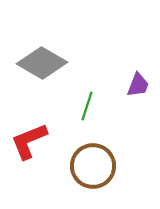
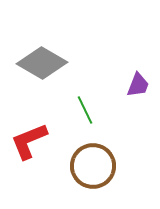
green line: moved 2 px left, 4 px down; rotated 44 degrees counterclockwise
